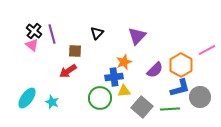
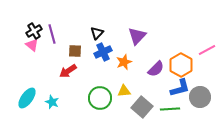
black cross: rotated 21 degrees clockwise
purple semicircle: moved 1 px right, 1 px up
blue cross: moved 11 px left, 25 px up; rotated 18 degrees counterclockwise
